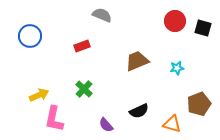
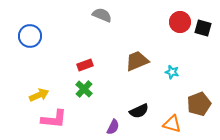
red circle: moved 5 px right, 1 px down
red rectangle: moved 3 px right, 19 px down
cyan star: moved 5 px left, 4 px down; rotated 24 degrees clockwise
pink L-shape: rotated 96 degrees counterclockwise
purple semicircle: moved 7 px right, 2 px down; rotated 112 degrees counterclockwise
